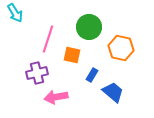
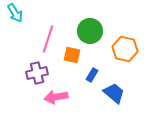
green circle: moved 1 px right, 4 px down
orange hexagon: moved 4 px right, 1 px down
blue trapezoid: moved 1 px right, 1 px down
